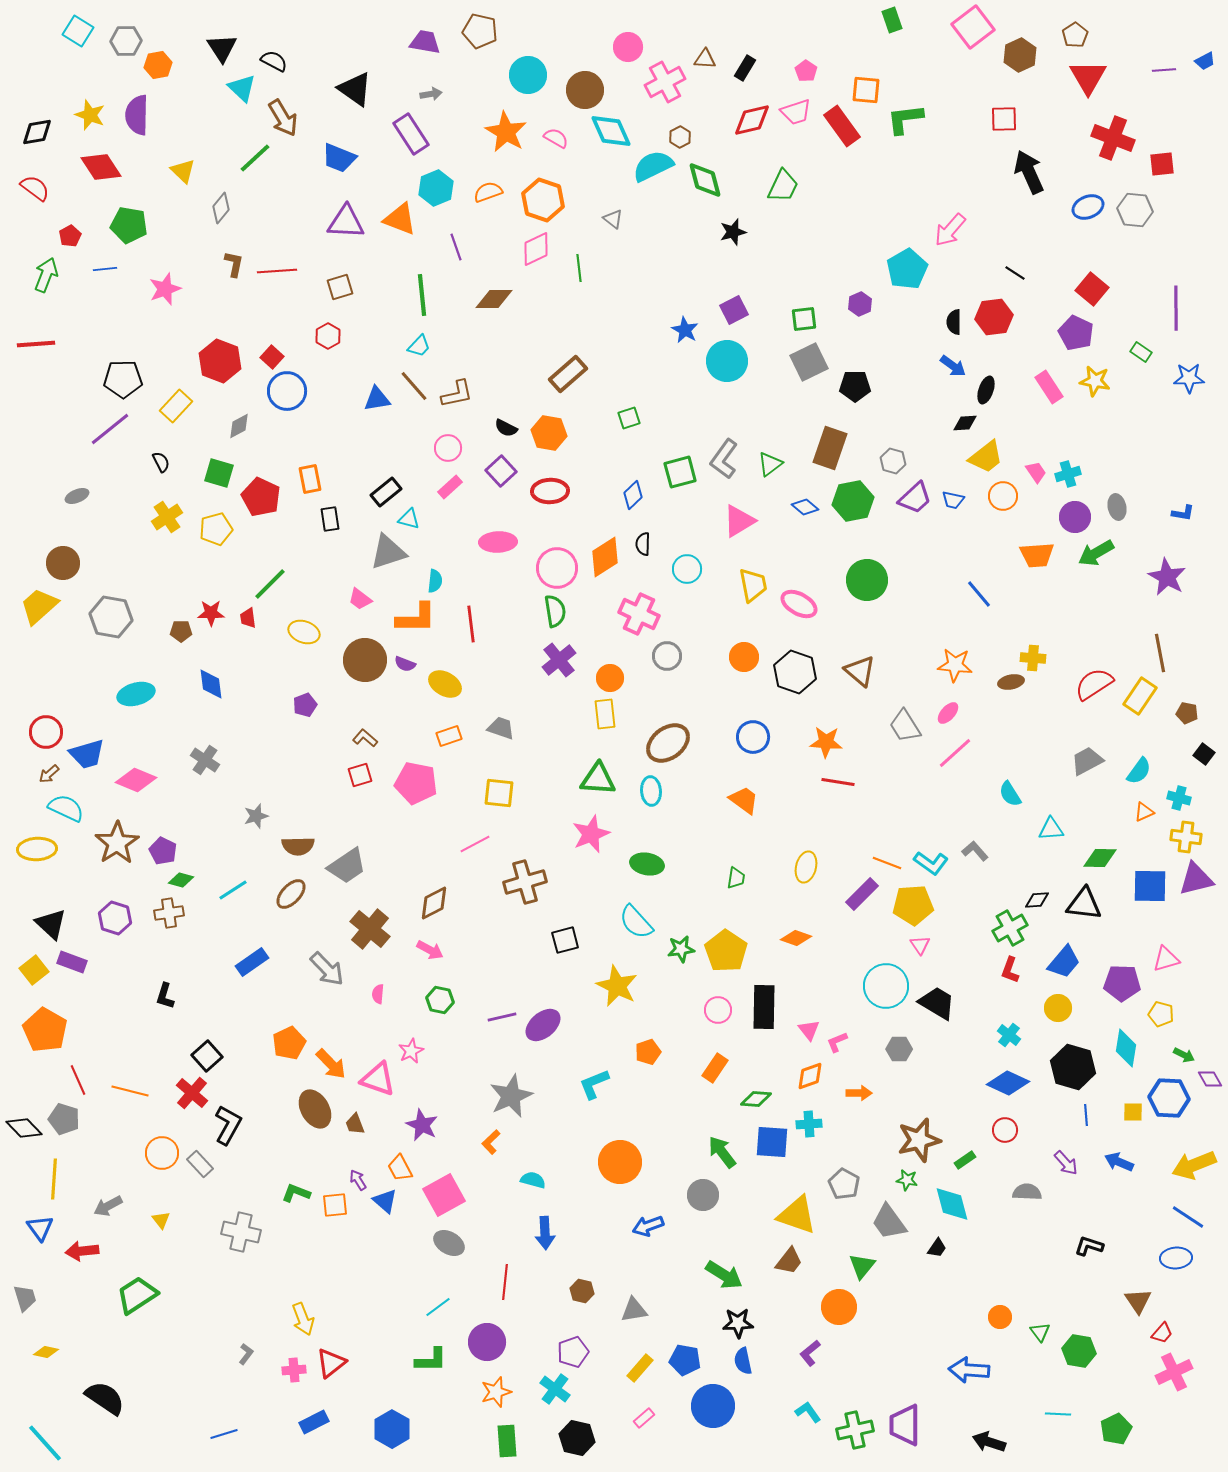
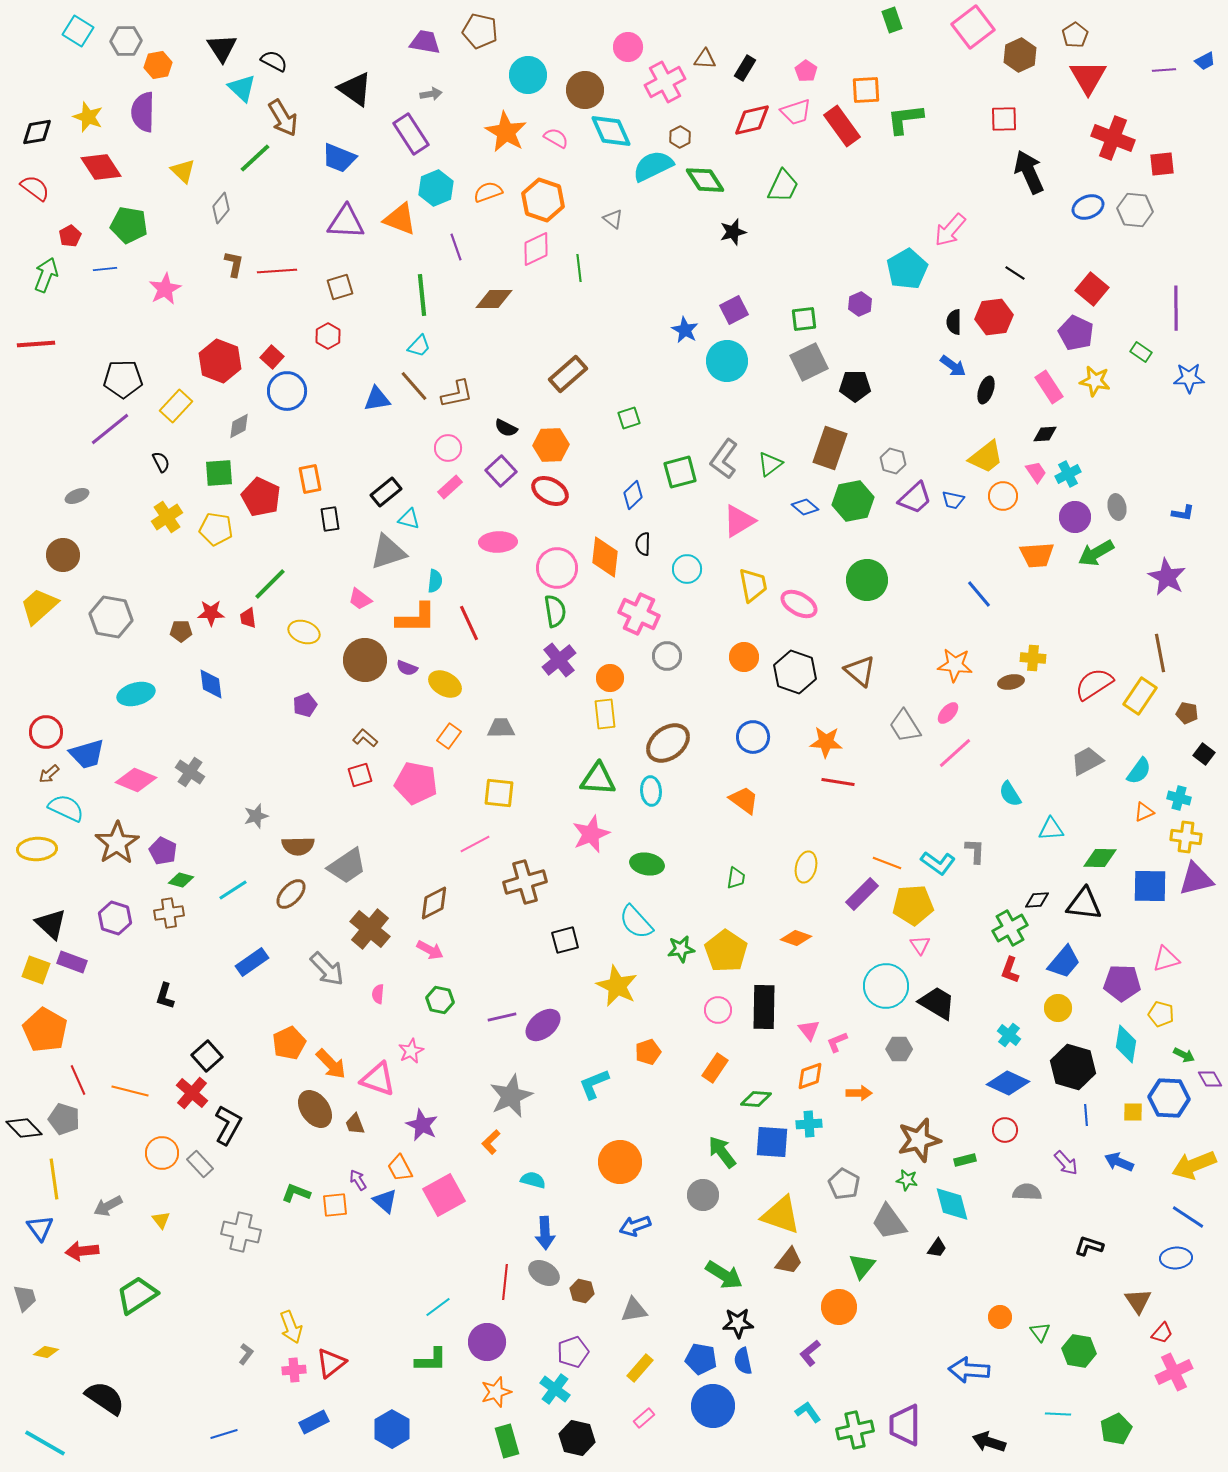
orange square at (866, 90): rotated 8 degrees counterclockwise
yellow star at (90, 115): moved 2 px left, 2 px down
purple semicircle at (137, 115): moved 6 px right, 3 px up
green diamond at (705, 180): rotated 18 degrees counterclockwise
pink star at (165, 289): rotated 8 degrees counterclockwise
black diamond at (965, 423): moved 80 px right, 11 px down
orange hexagon at (549, 433): moved 2 px right, 12 px down; rotated 12 degrees counterclockwise
green square at (219, 473): rotated 20 degrees counterclockwise
cyan cross at (1068, 474): rotated 10 degrees counterclockwise
red ellipse at (550, 491): rotated 30 degrees clockwise
yellow pentagon at (216, 529): rotated 24 degrees clockwise
orange diamond at (605, 557): rotated 51 degrees counterclockwise
brown circle at (63, 563): moved 8 px up
red line at (471, 624): moved 2 px left, 1 px up; rotated 18 degrees counterclockwise
purple semicircle at (405, 664): moved 2 px right, 4 px down
gray trapezoid at (501, 728): rotated 20 degrees counterclockwise
orange rectangle at (449, 736): rotated 35 degrees counterclockwise
gray cross at (205, 760): moved 15 px left, 12 px down
gray L-shape at (975, 851): rotated 44 degrees clockwise
cyan L-shape at (931, 863): moved 7 px right
yellow square at (34, 970): moved 2 px right; rotated 32 degrees counterclockwise
cyan diamond at (1126, 1048): moved 4 px up
brown ellipse at (315, 1109): rotated 6 degrees counterclockwise
green rectangle at (965, 1160): rotated 20 degrees clockwise
yellow line at (54, 1179): rotated 12 degrees counterclockwise
yellow triangle at (797, 1215): moved 16 px left
blue arrow at (648, 1226): moved 13 px left
gray ellipse at (449, 1243): moved 95 px right, 30 px down
yellow arrow at (303, 1319): moved 12 px left, 8 px down
blue pentagon at (685, 1360): moved 16 px right, 1 px up
green rectangle at (507, 1441): rotated 12 degrees counterclockwise
cyan line at (45, 1443): rotated 18 degrees counterclockwise
